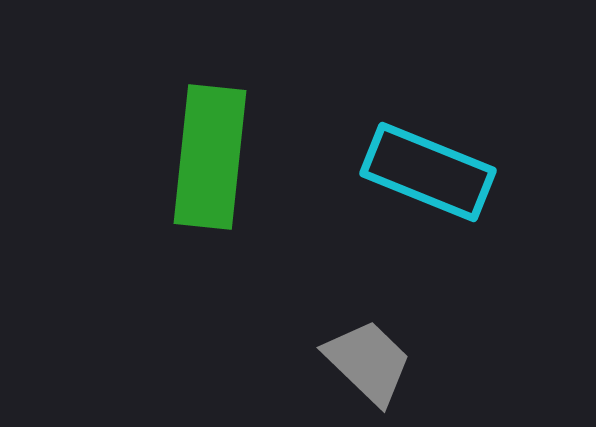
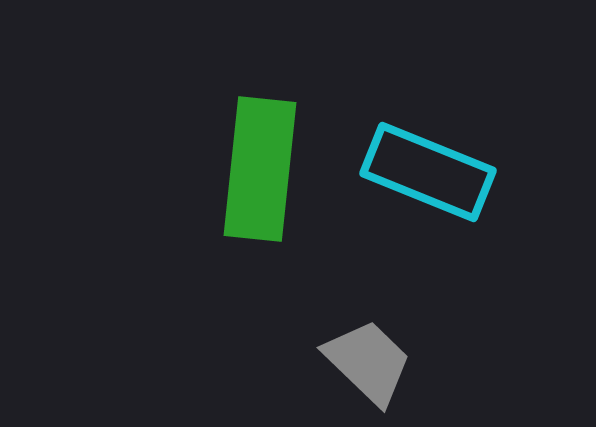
green rectangle: moved 50 px right, 12 px down
